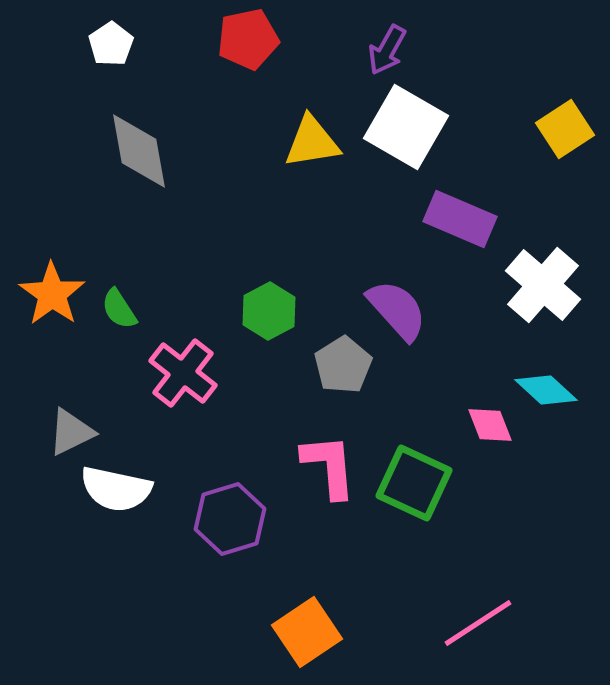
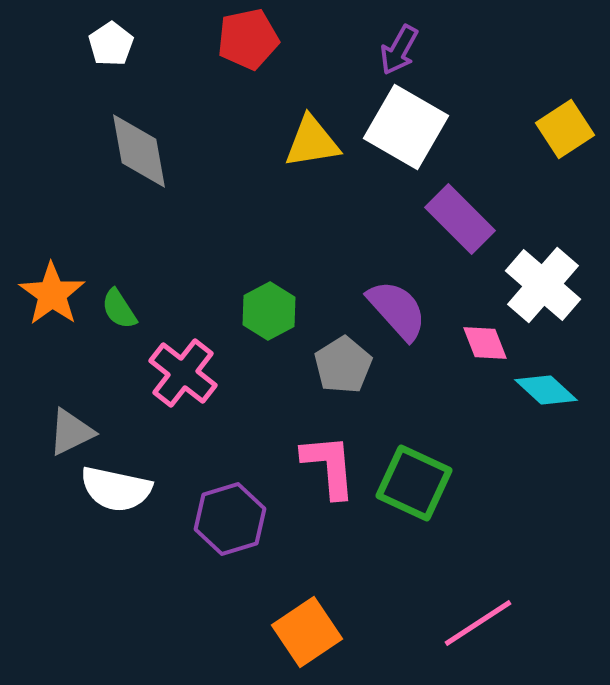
purple arrow: moved 12 px right
purple rectangle: rotated 22 degrees clockwise
pink diamond: moved 5 px left, 82 px up
